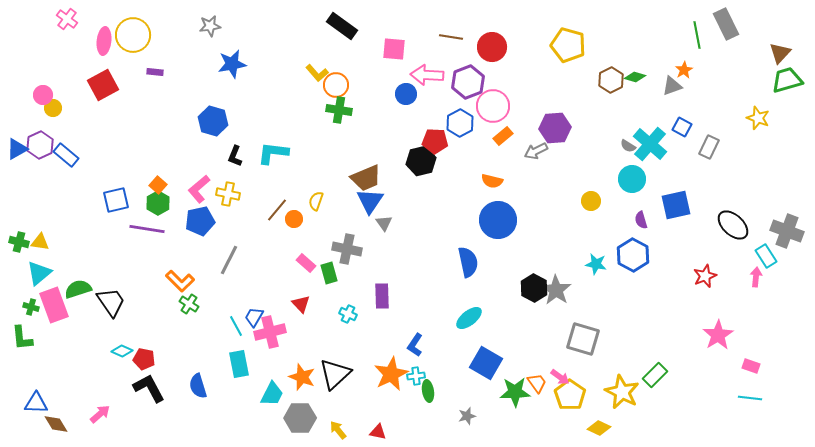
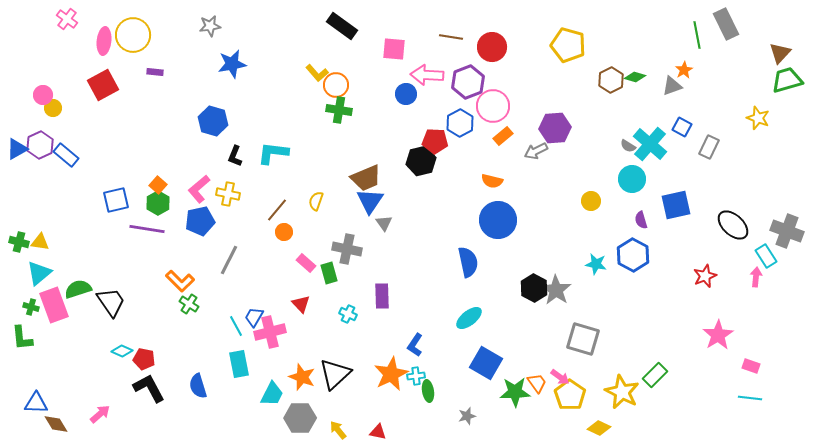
orange circle at (294, 219): moved 10 px left, 13 px down
